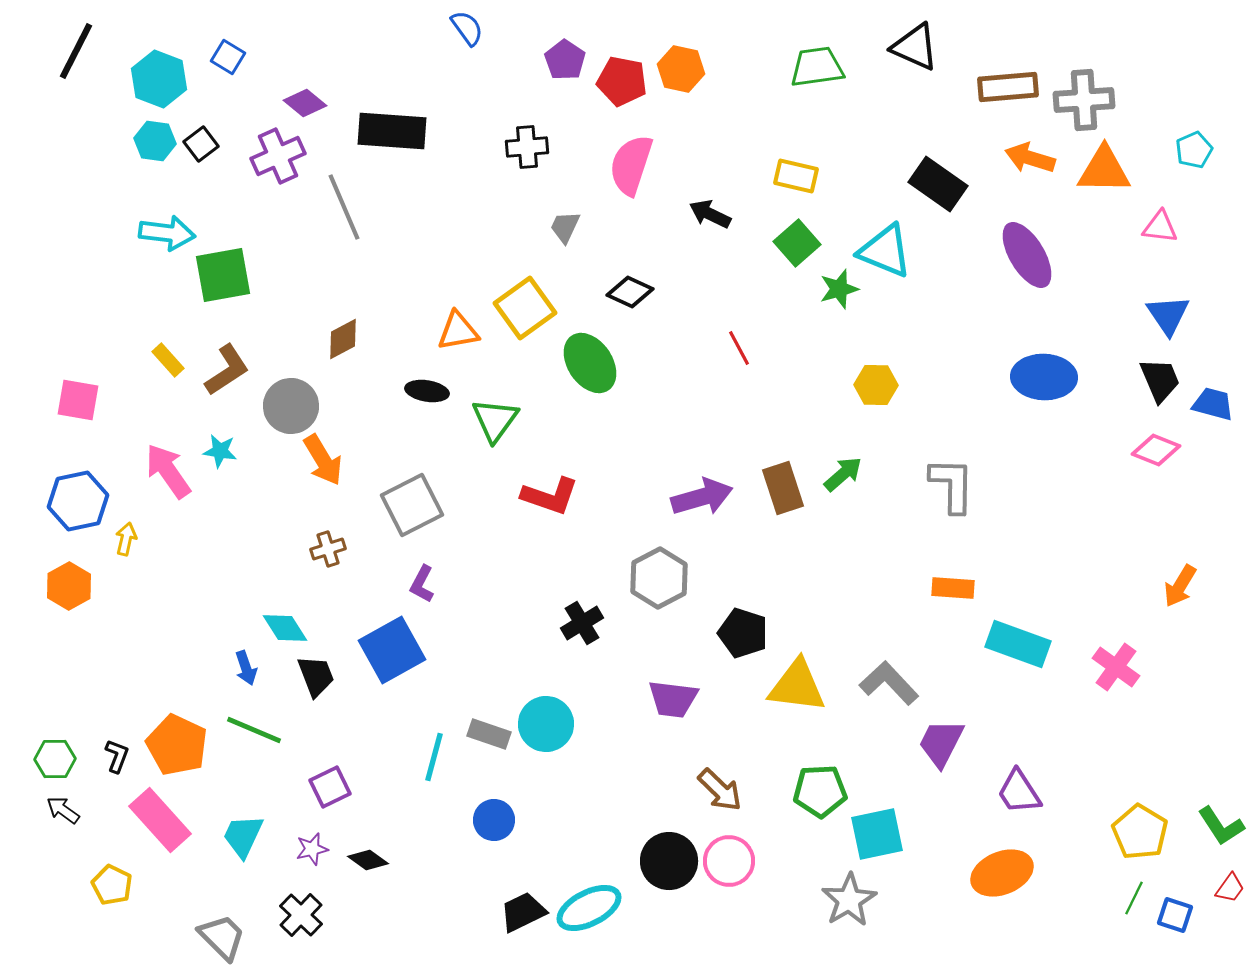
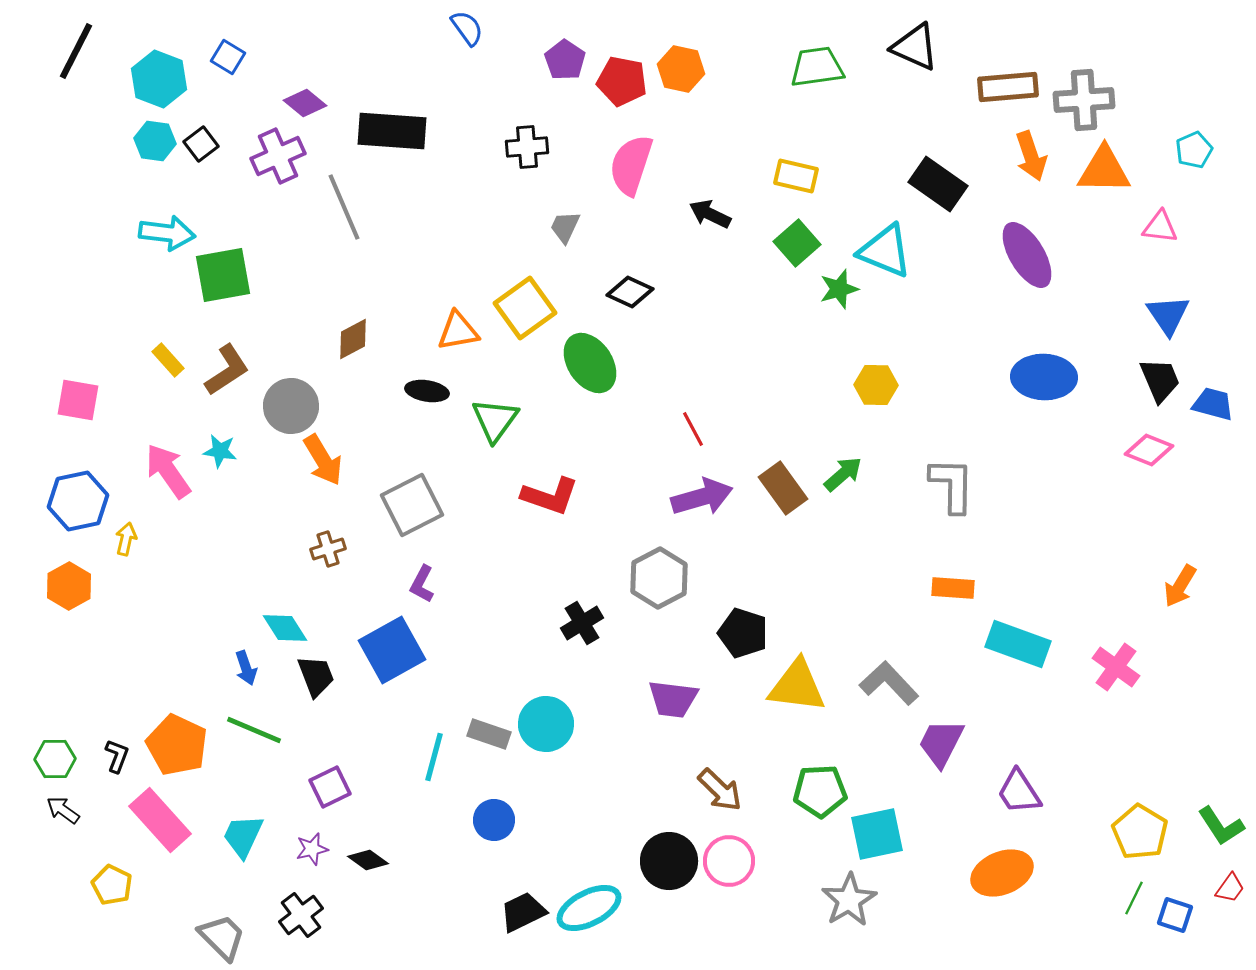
orange arrow at (1030, 158): moved 1 px right, 2 px up; rotated 126 degrees counterclockwise
brown diamond at (343, 339): moved 10 px right
red line at (739, 348): moved 46 px left, 81 px down
pink diamond at (1156, 450): moved 7 px left
brown rectangle at (783, 488): rotated 18 degrees counterclockwise
black cross at (301, 915): rotated 9 degrees clockwise
